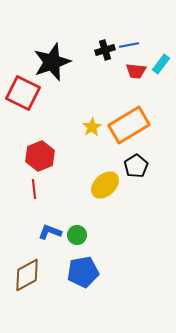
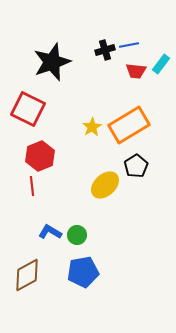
red square: moved 5 px right, 16 px down
red line: moved 2 px left, 3 px up
blue L-shape: rotated 10 degrees clockwise
